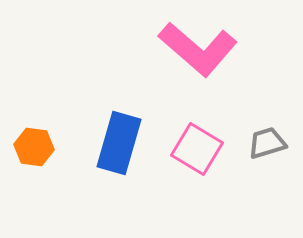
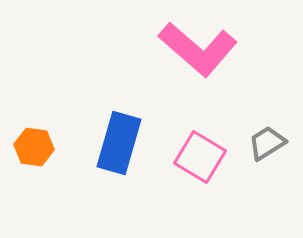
gray trapezoid: rotated 15 degrees counterclockwise
pink square: moved 3 px right, 8 px down
